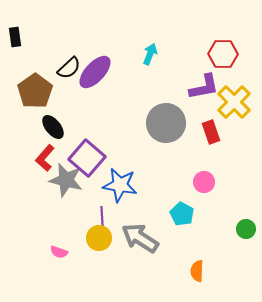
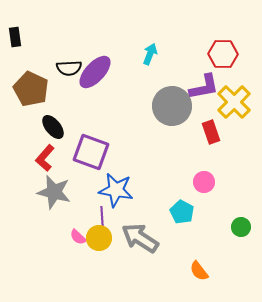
black semicircle: rotated 40 degrees clockwise
brown pentagon: moved 4 px left, 2 px up; rotated 12 degrees counterclockwise
gray circle: moved 6 px right, 17 px up
purple square: moved 4 px right, 6 px up; rotated 21 degrees counterclockwise
gray star: moved 12 px left, 12 px down
blue star: moved 4 px left, 5 px down
cyan pentagon: moved 2 px up
green circle: moved 5 px left, 2 px up
pink semicircle: moved 19 px right, 15 px up; rotated 24 degrees clockwise
orange semicircle: moved 2 px right; rotated 40 degrees counterclockwise
